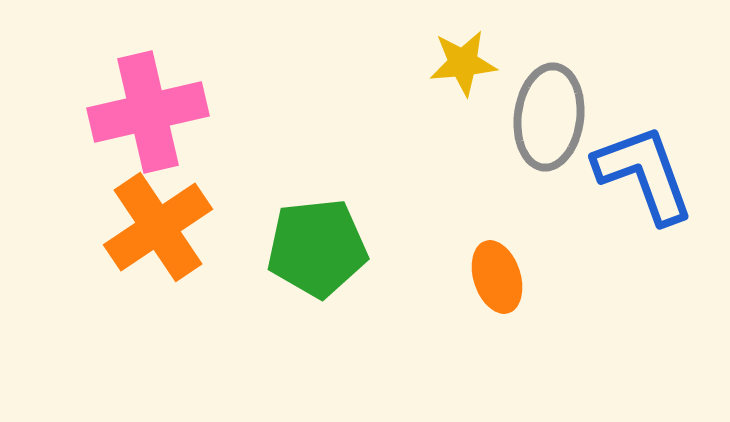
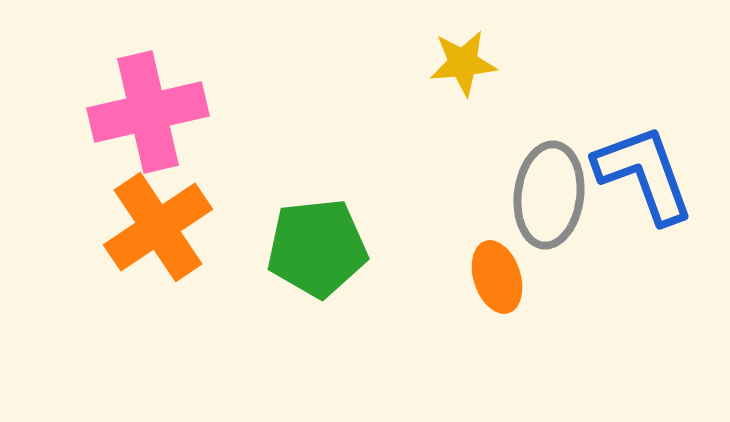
gray ellipse: moved 78 px down
